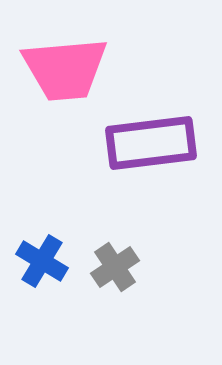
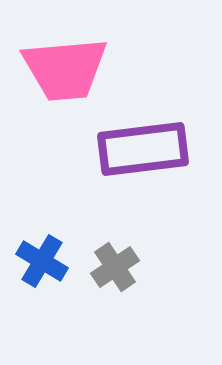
purple rectangle: moved 8 px left, 6 px down
